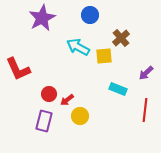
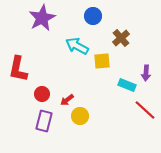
blue circle: moved 3 px right, 1 px down
cyan arrow: moved 1 px left, 1 px up
yellow square: moved 2 px left, 5 px down
red L-shape: rotated 36 degrees clockwise
purple arrow: rotated 42 degrees counterclockwise
cyan rectangle: moved 9 px right, 4 px up
red circle: moved 7 px left
red line: rotated 55 degrees counterclockwise
